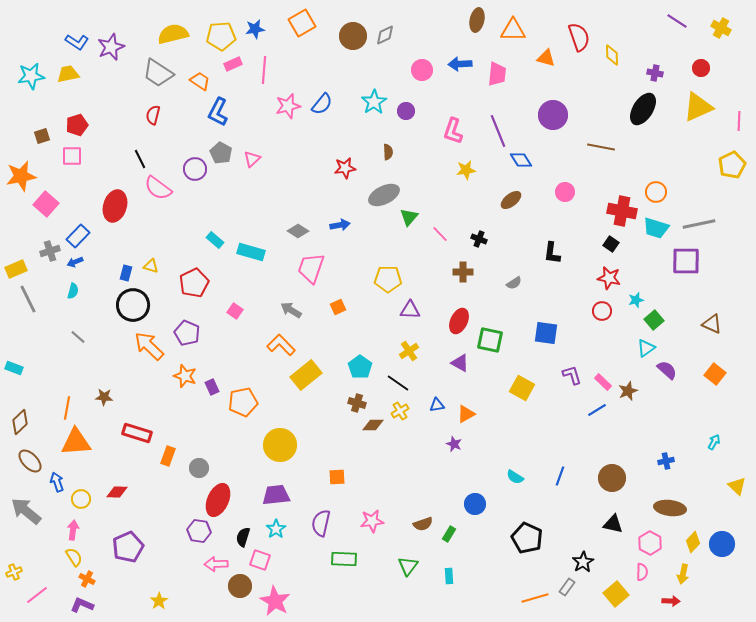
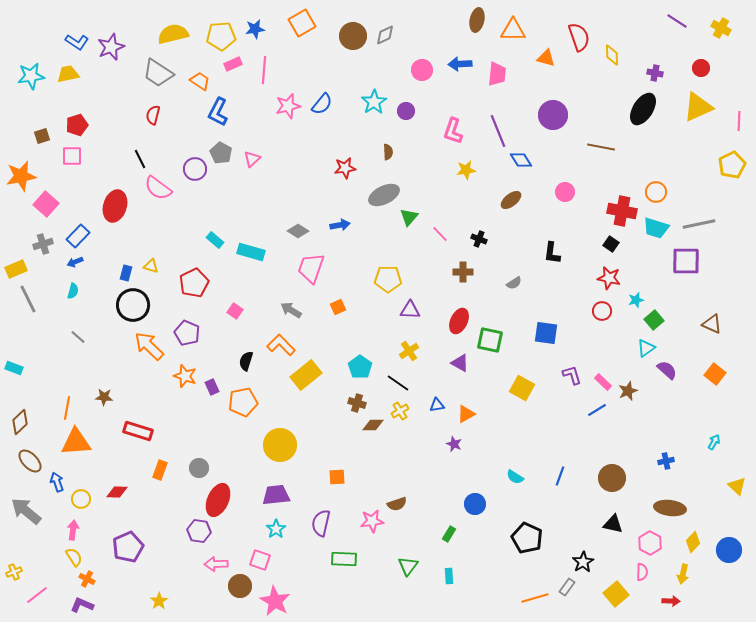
gray cross at (50, 251): moved 7 px left, 7 px up
red rectangle at (137, 433): moved 1 px right, 2 px up
orange rectangle at (168, 456): moved 8 px left, 14 px down
brown semicircle at (423, 524): moved 26 px left, 20 px up
black semicircle at (243, 537): moved 3 px right, 176 px up
blue circle at (722, 544): moved 7 px right, 6 px down
